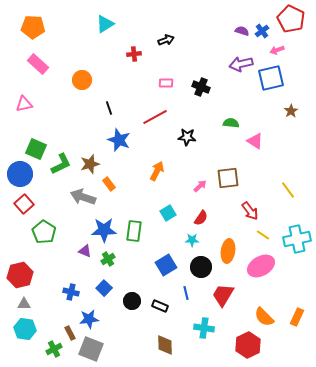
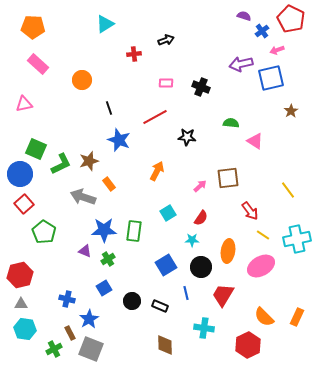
purple semicircle at (242, 31): moved 2 px right, 15 px up
brown star at (90, 164): moved 1 px left, 3 px up
blue square at (104, 288): rotated 14 degrees clockwise
blue cross at (71, 292): moved 4 px left, 7 px down
gray triangle at (24, 304): moved 3 px left
blue star at (89, 319): rotated 24 degrees counterclockwise
